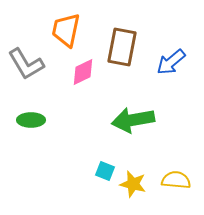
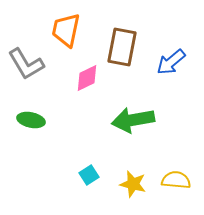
pink diamond: moved 4 px right, 6 px down
green ellipse: rotated 12 degrees clockwise
cyan square: moved 16 px left, 4 px down; rotated 36 degrees clockwise
